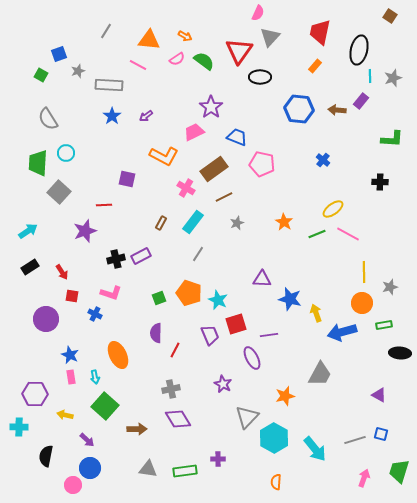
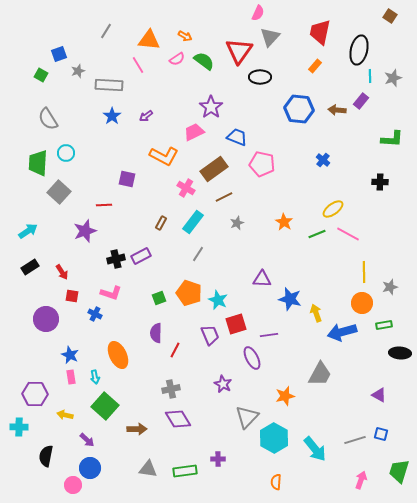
pink line at (138, 65): rotated 30 degrees clockwise
pink arrow at (364, 478): moved 3 px left, 2 px down
